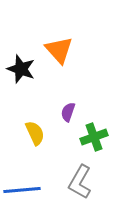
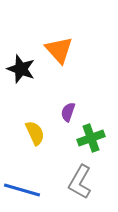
green cross: moved 3 px left, 1 px down
blue line: rotated 21 degrees clockwise
